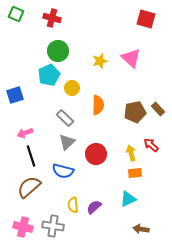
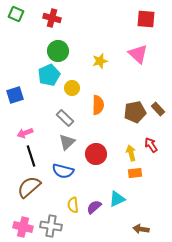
red square: rotated 12 degrees counterclockwise
pink triangle: moved 7 px right, 4 px up
red arrow: rotated 14 degrees clockwise
cyan triangle: moved 11 px left
gray cross: moved 2 px left
